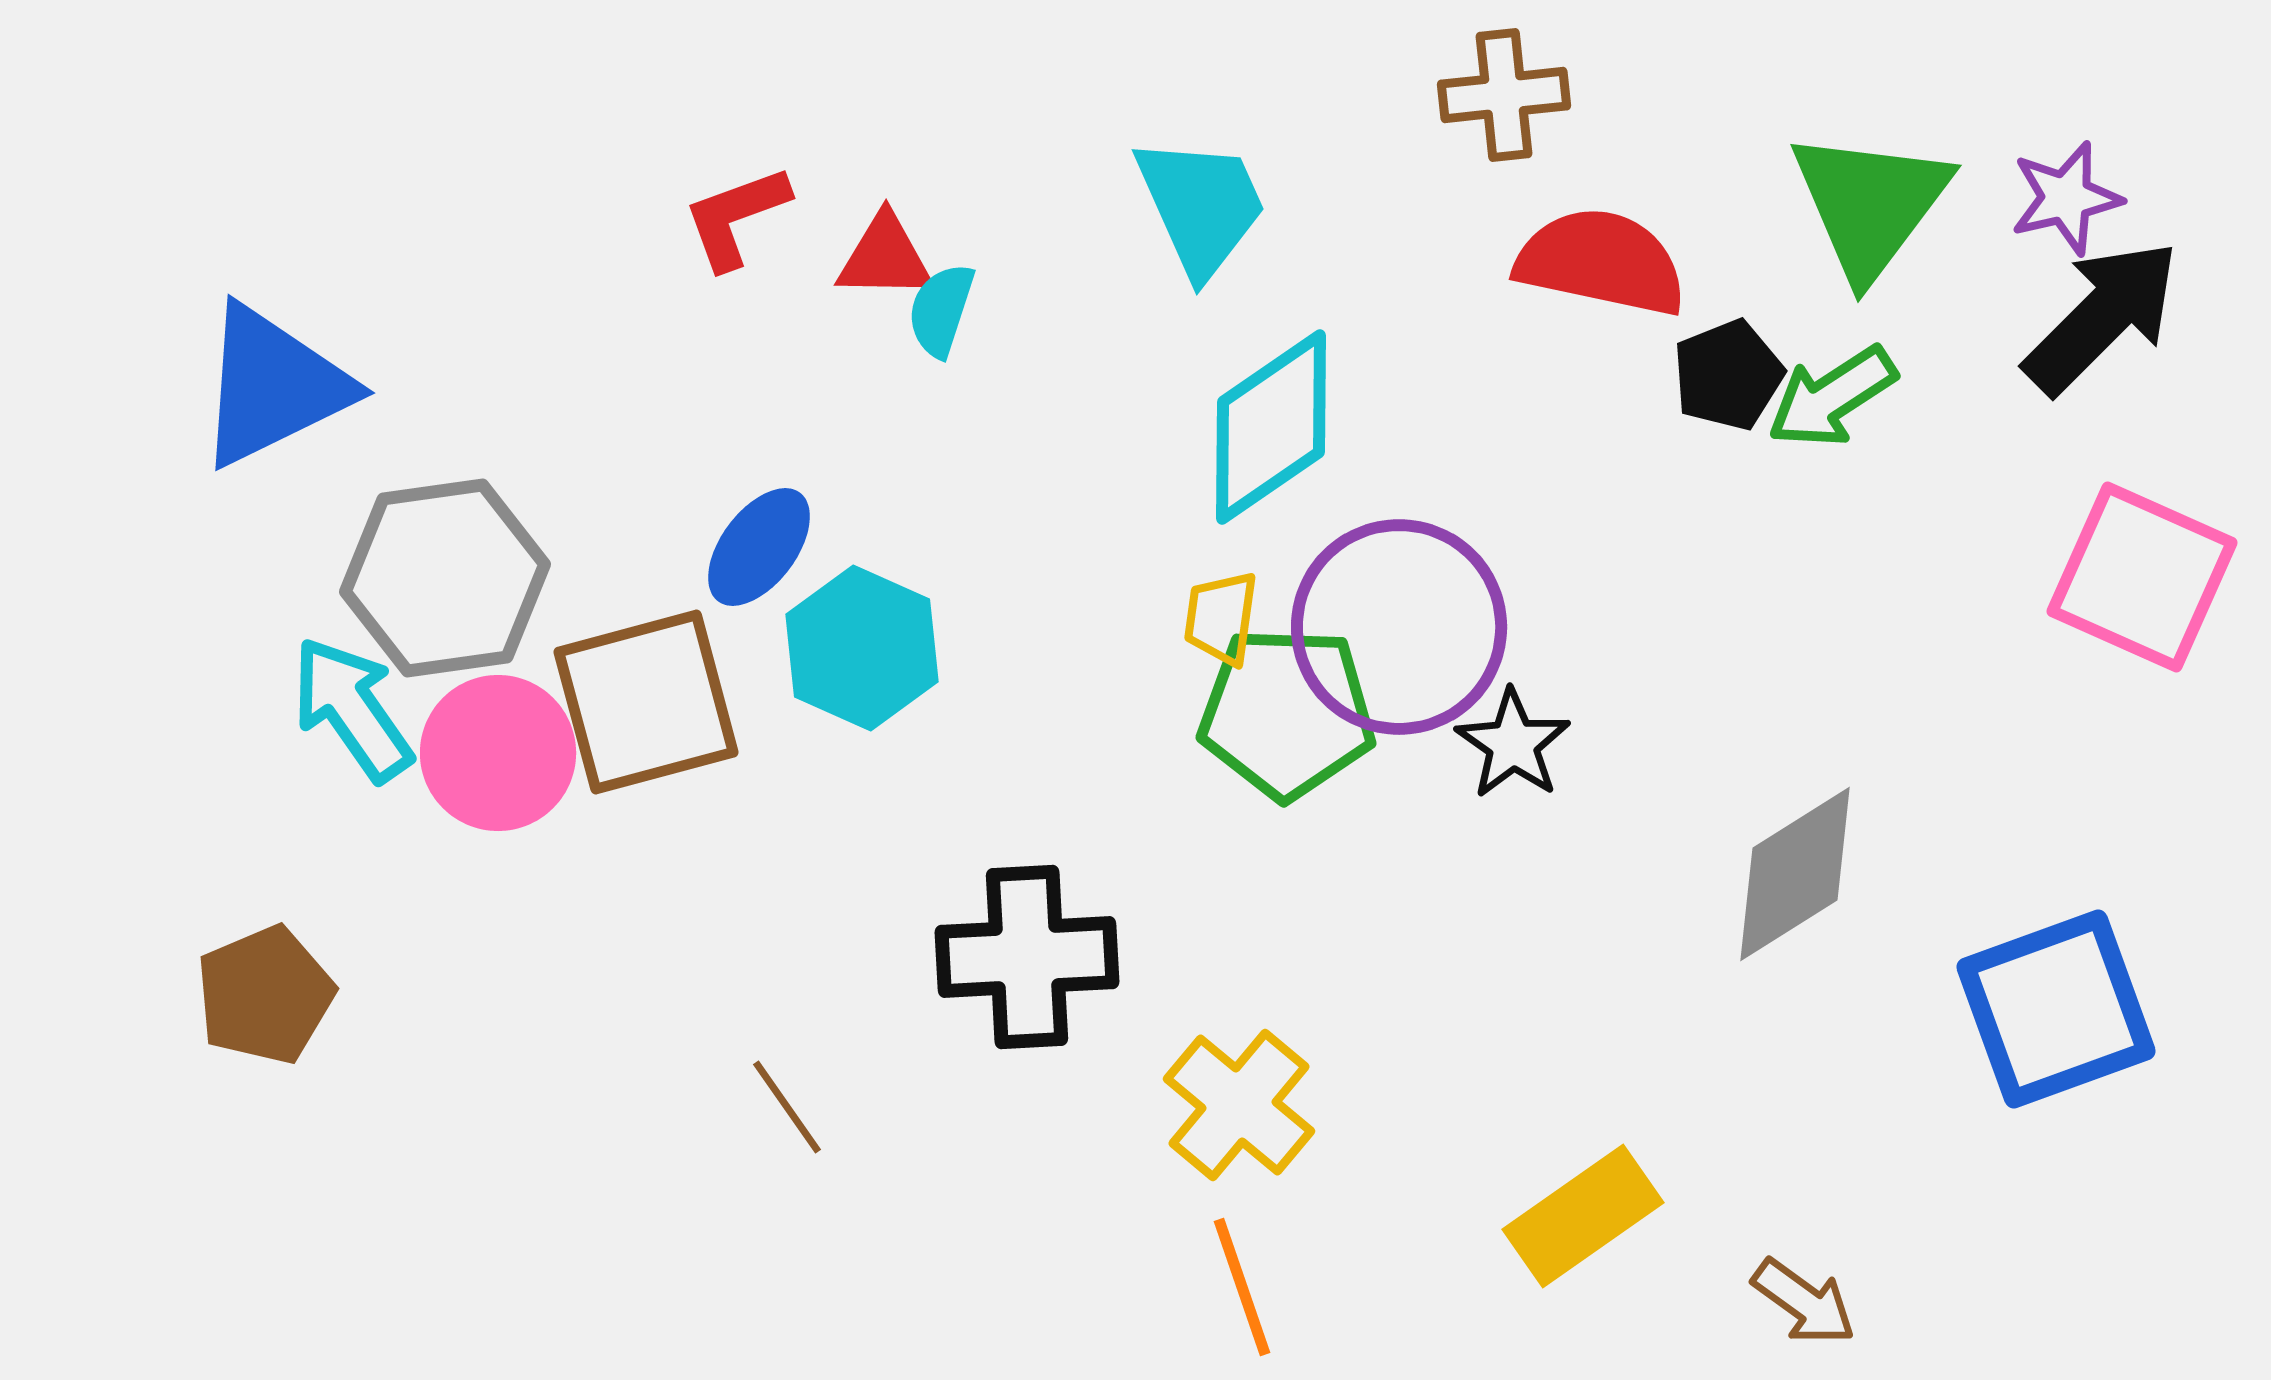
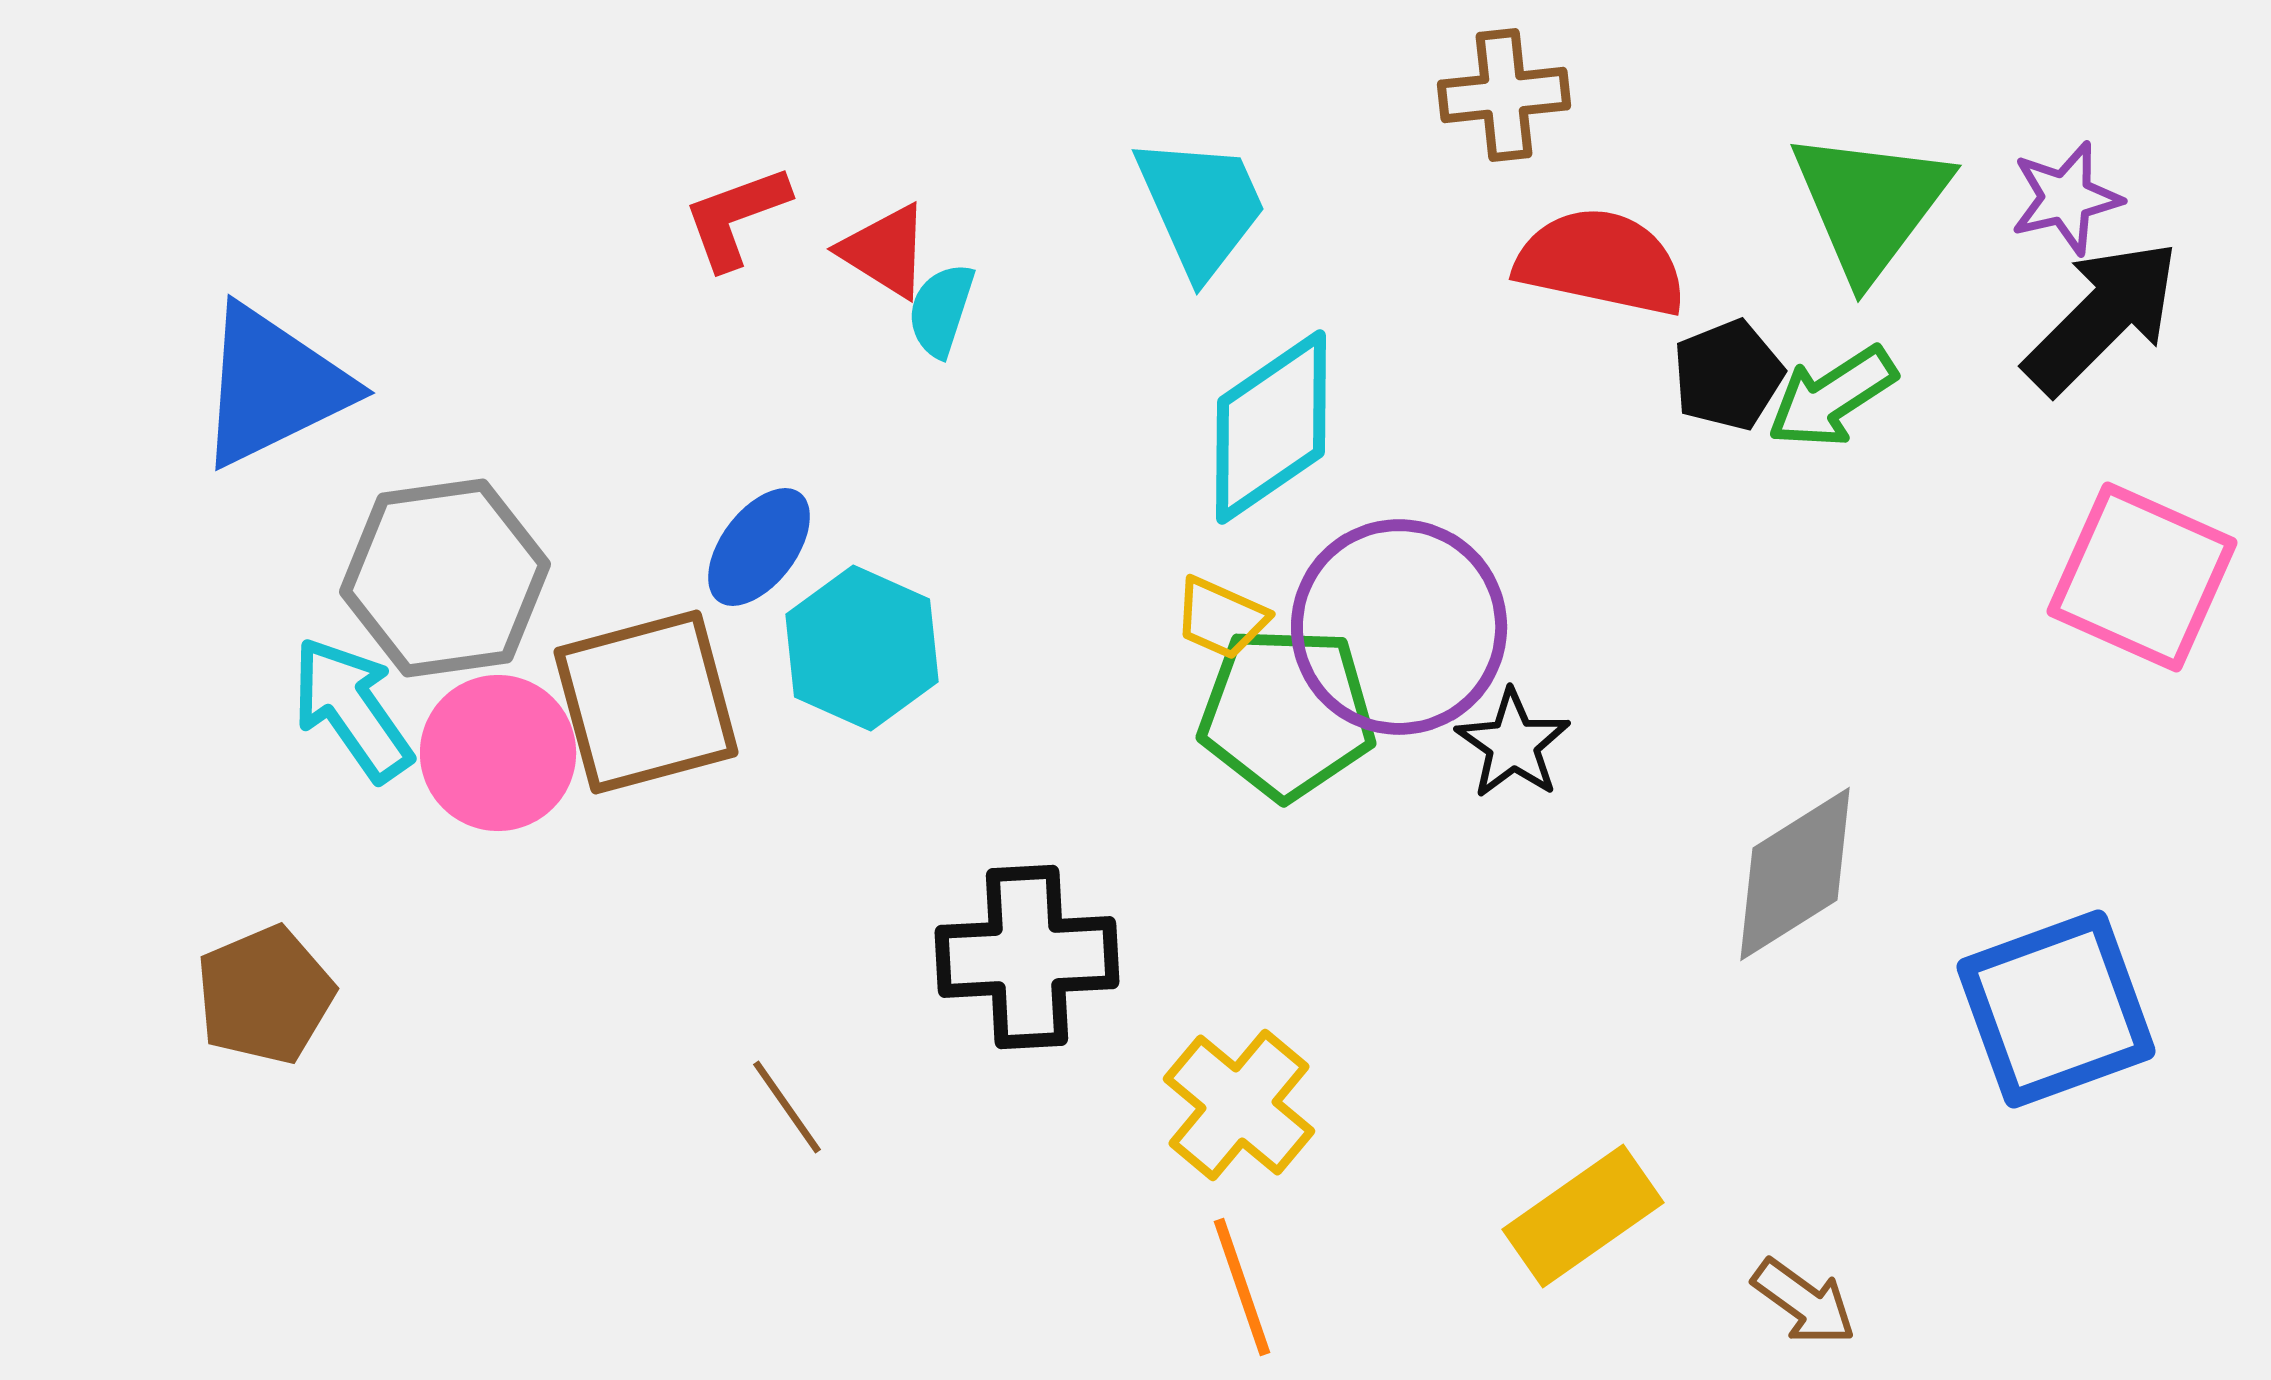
red triangle: moved 6 px up; rotated 31 degrees clockwise
yellow trapezoid: rotated 74 degrees counterclockwise
